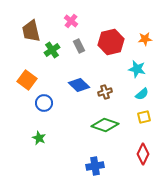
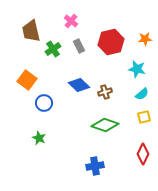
green cross: moved 1 px right, 1 px up
